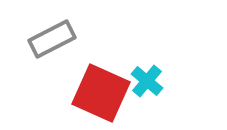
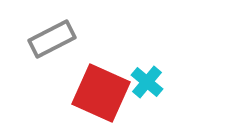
cyan cross: moved 1 px down
